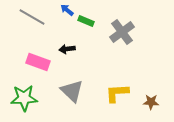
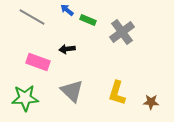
green rectangle: moved 2 px right, 1 px up
yellow L-shape: rotated 70 degrees counterclockwise
green star: moved 1 px right
